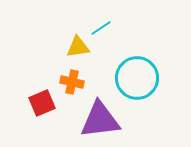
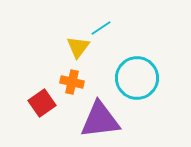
yellow triangle: rotated 45 degrees counterclockwise
red square: rotated 12 degrees counterclockwise
